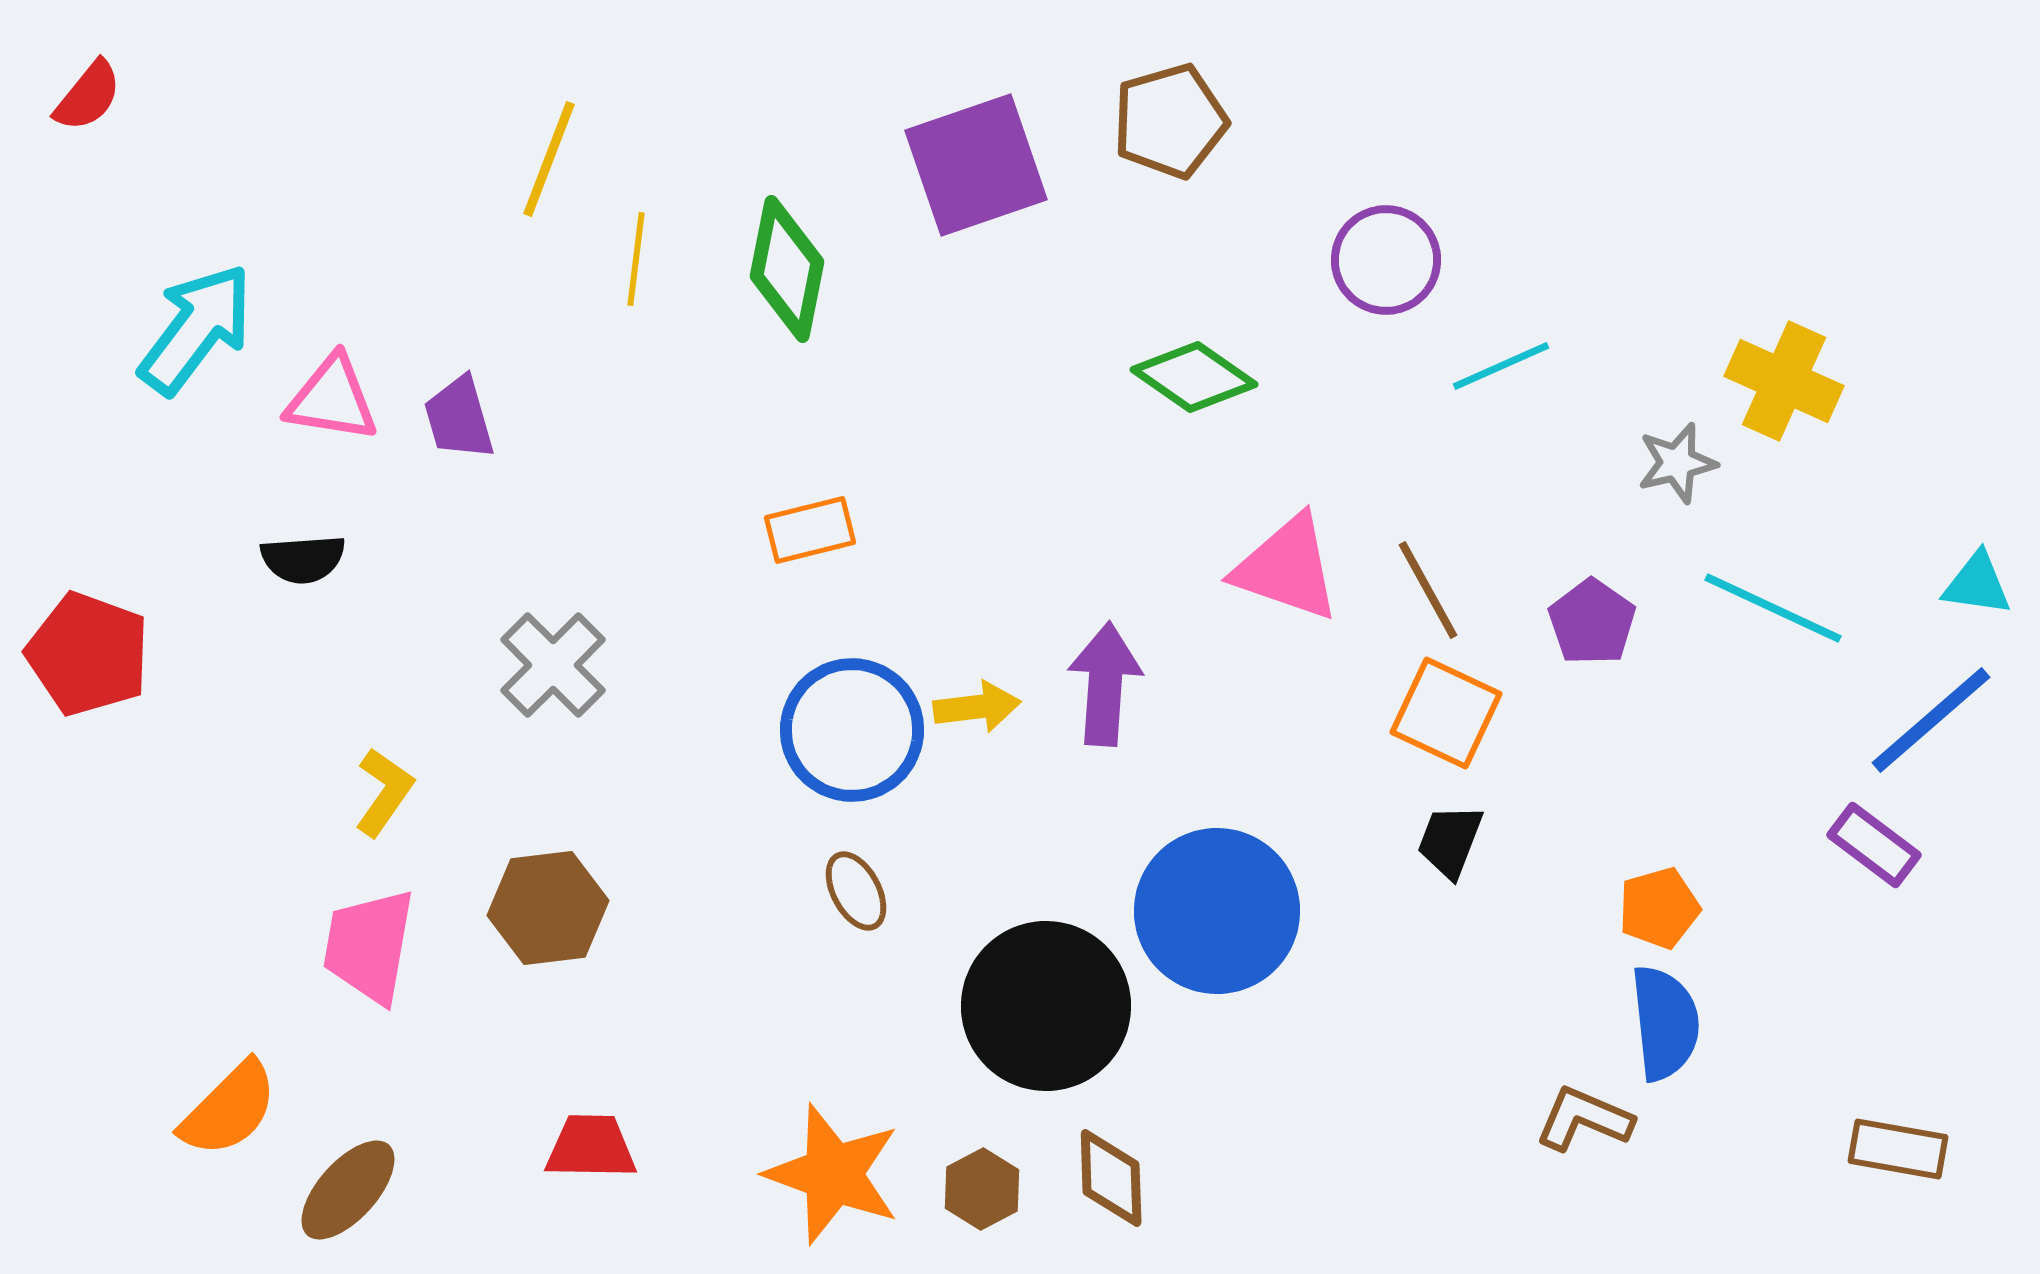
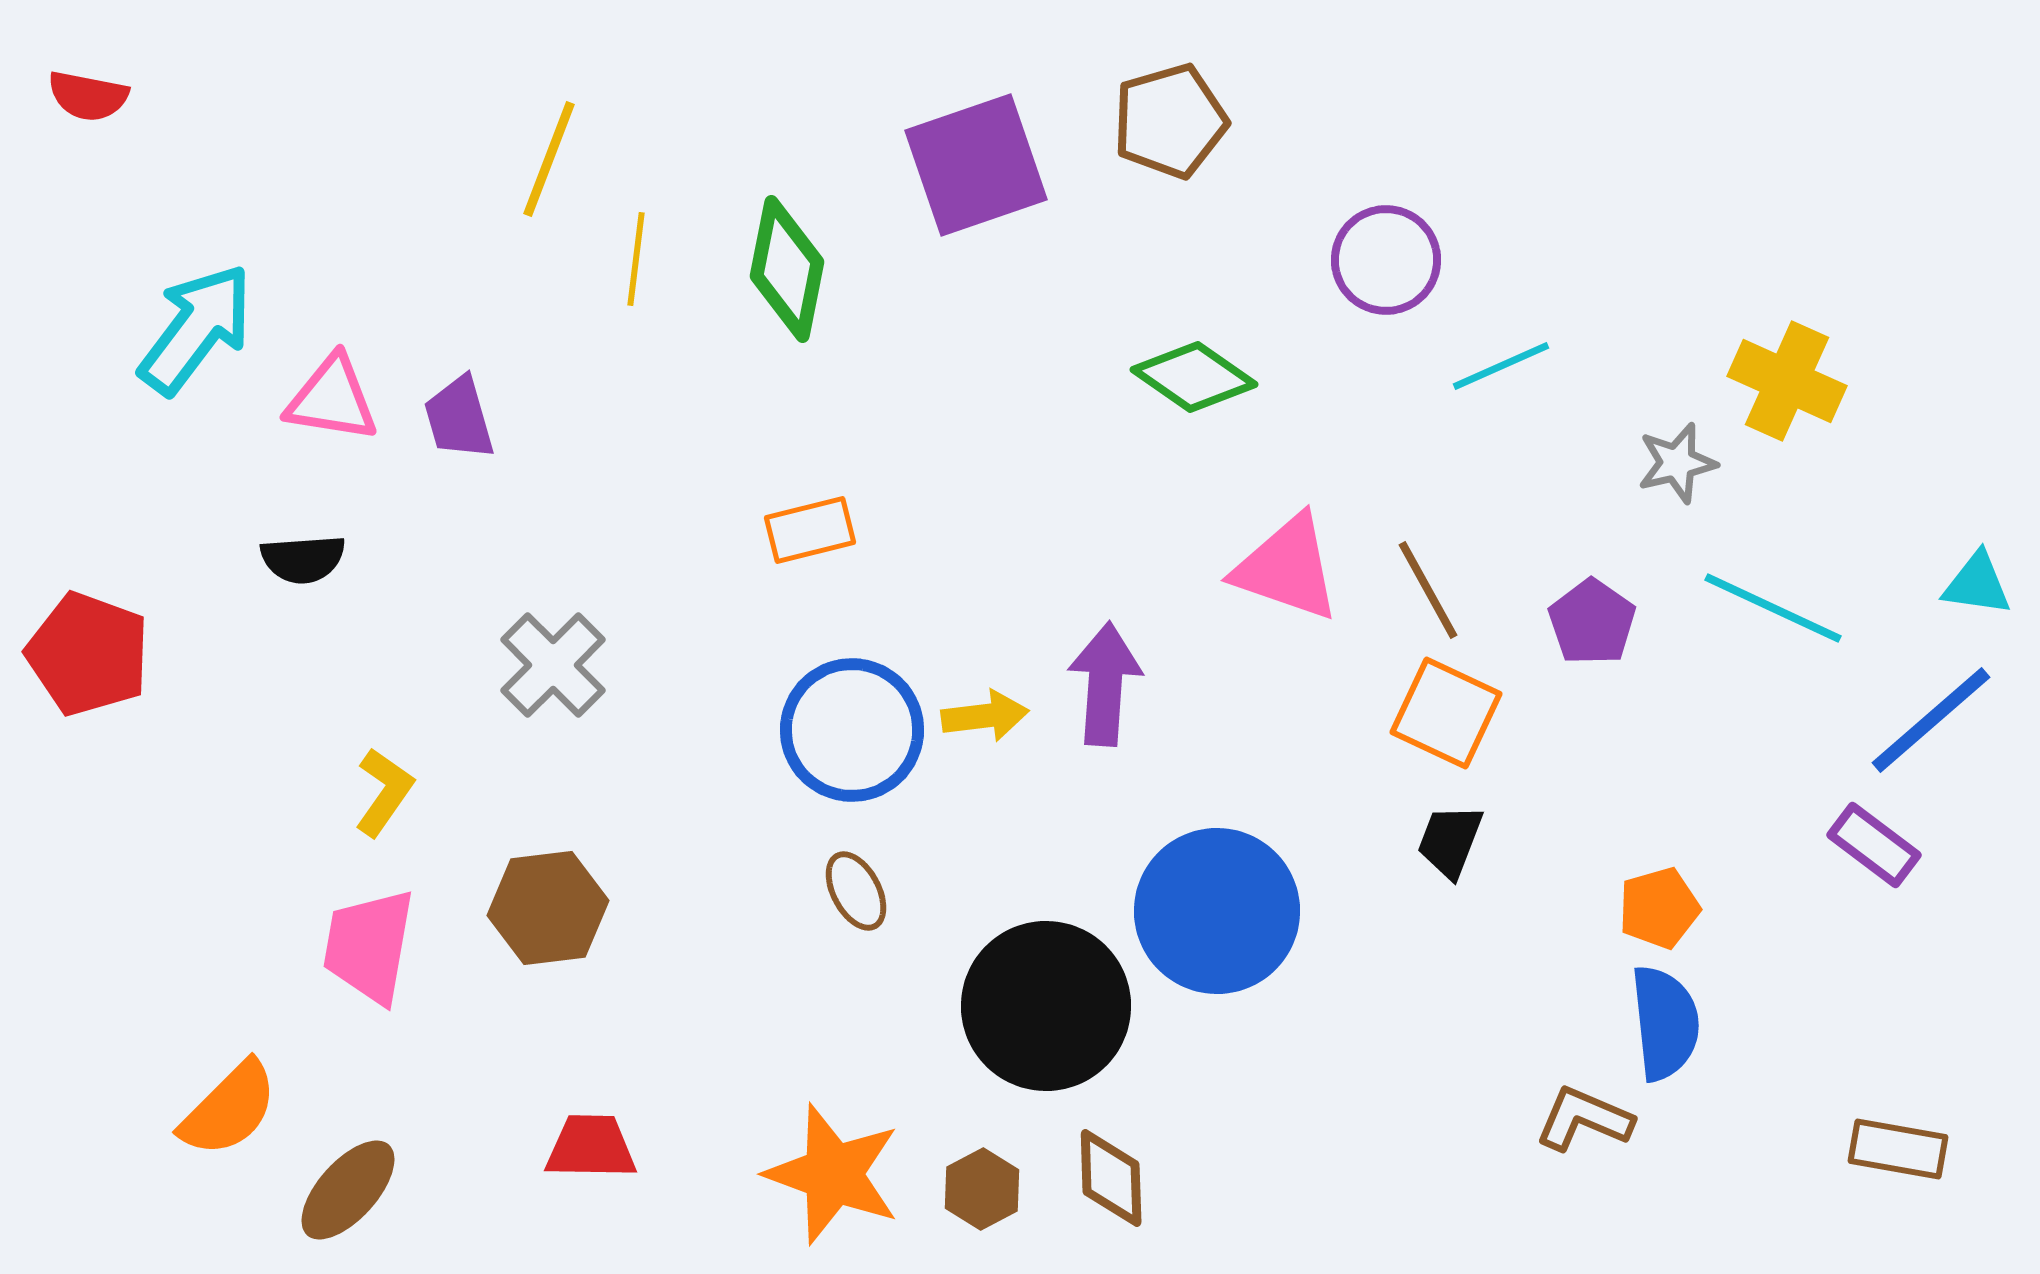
red semicircle at (88, 96): rotated 62 degrees clockwise
yellow cross at (1784, 381): moved 3 px right
yellow arrow at (977, 707): moved 8 px right, 9 px down
